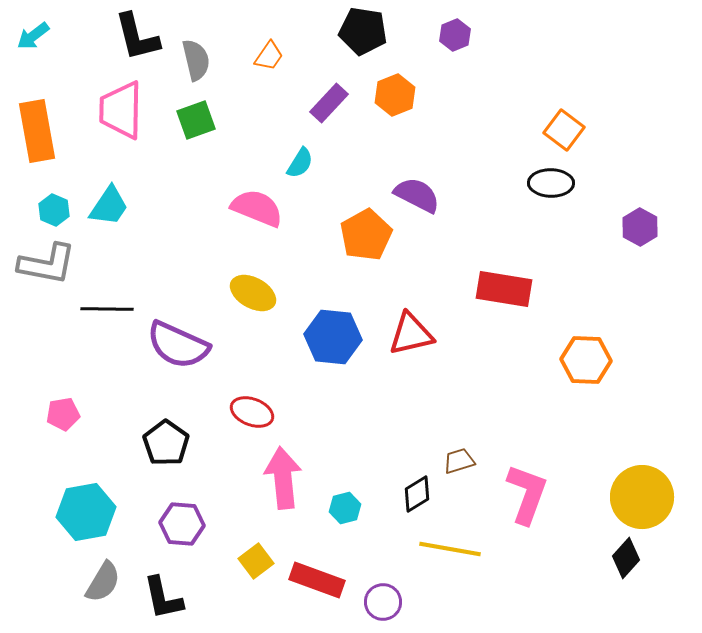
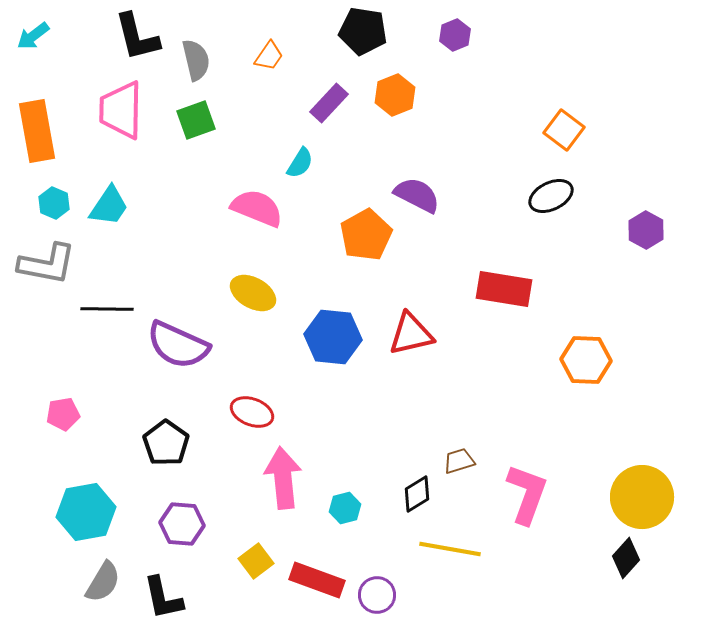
black ellipse at (551, 183): moved 13 px down; rotated 27 degrees counterclockwise
cyan hexagon at (54, 210): moved 7 px up
purple hexagon at (640, 227): moved 6 px right, 3 px down
purple circle at (383, 602): moved 6 px left, 7 px up
